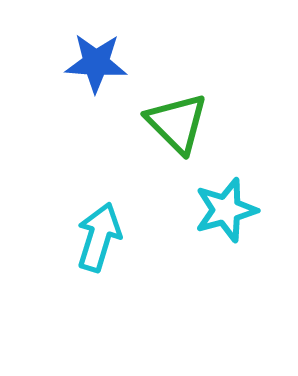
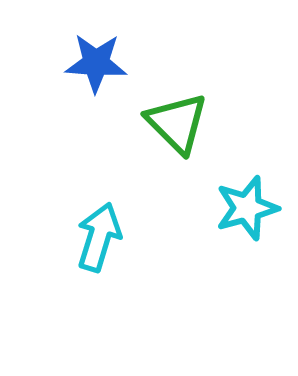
cyan star: moved 21 px right, 2 px up
